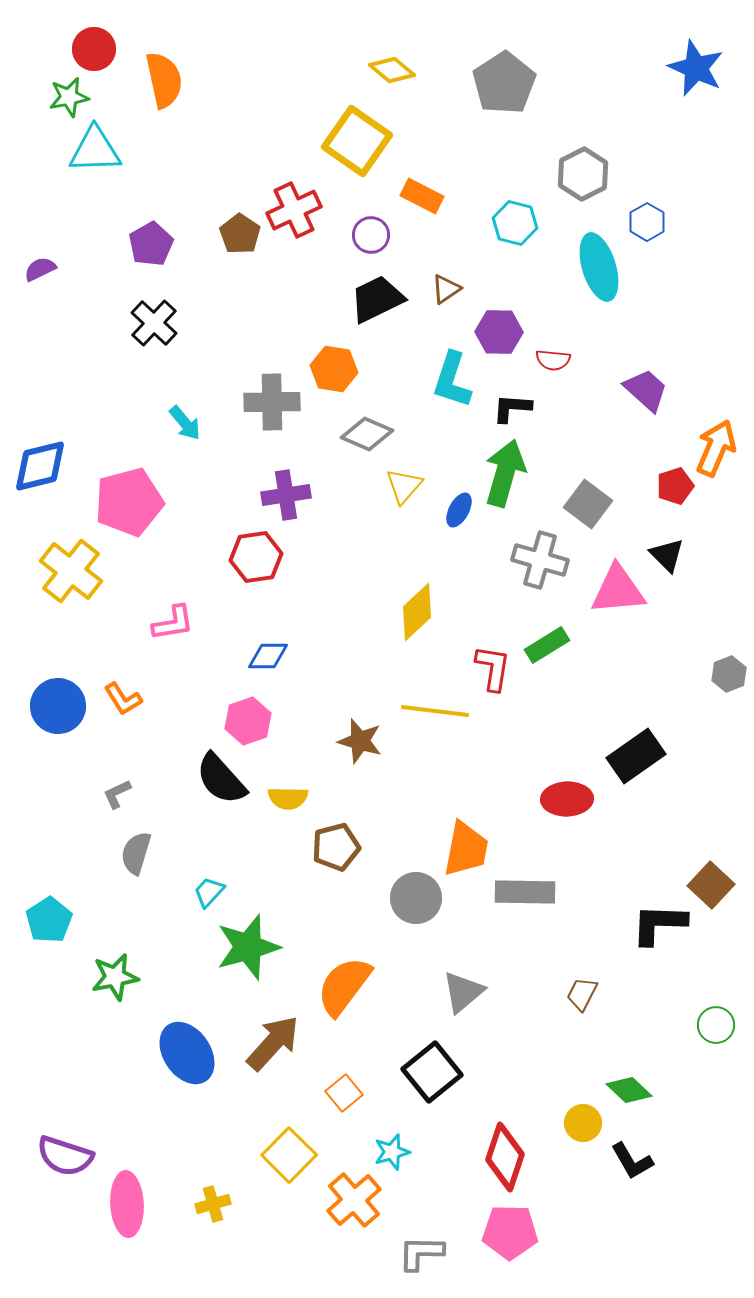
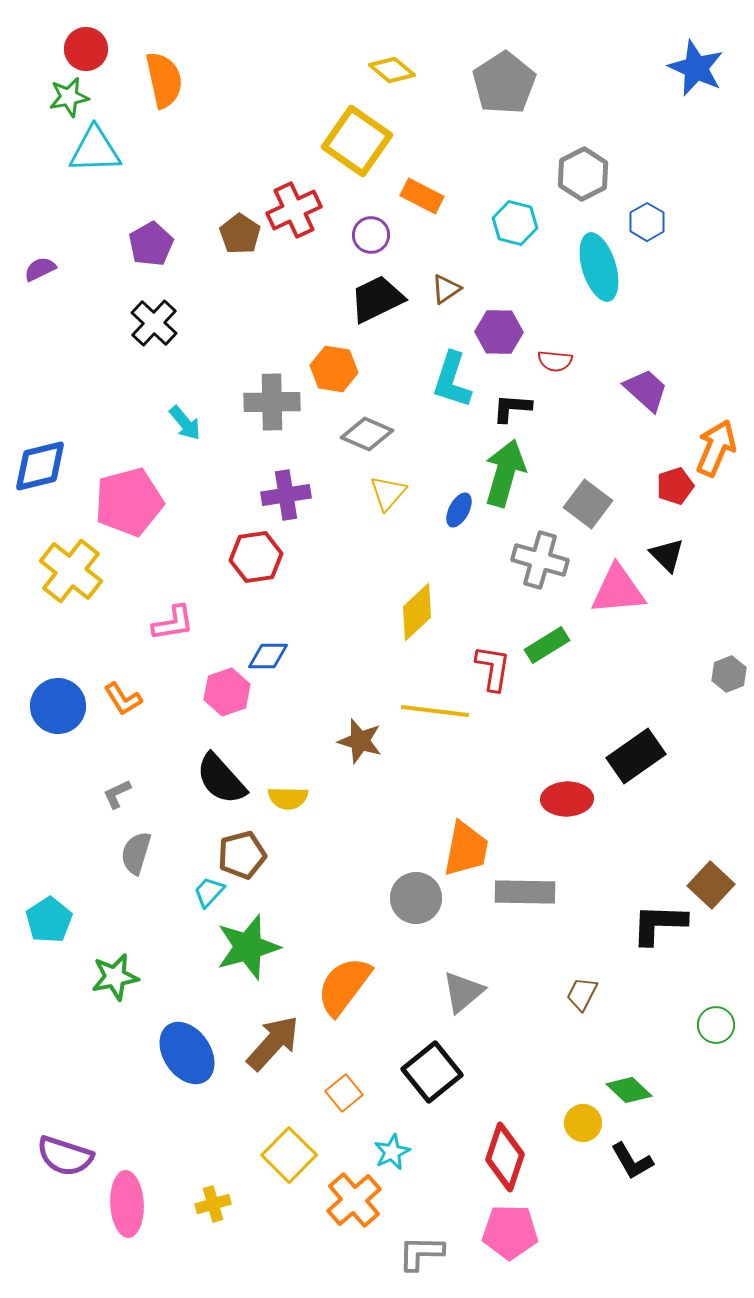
red circle at (94, 49): moved 8 px left
red semicircle at (553, 360): moved 2 px right, 1 px down
yellow triangle at (404, 486): moved 16 px left, 7 px down
pink hexagon at (248, 721): moved 21 px left, 29 px up
brown pentagon at (336, 847): moved 94 px left, 8 px down
cyan star at (392, 1152): rotated 9 degrees counterclockwise
